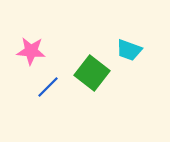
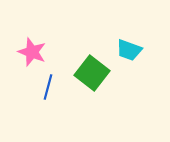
pink star: moved 1 px right, 1 px down; rotated 16 degrees clockwise
blue line: rotated 30 degrees counterclockwise
